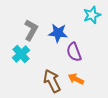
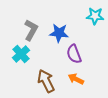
cyan star: moved 3 px right, 1 px down; rotated 24 degrees clockwise
blue star: moved 1 px right
purple semicircle: moved 2 px down
brown arrow: moved 6 px left
